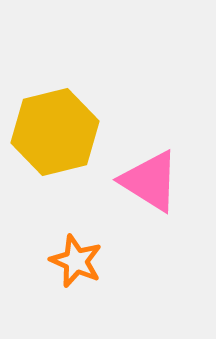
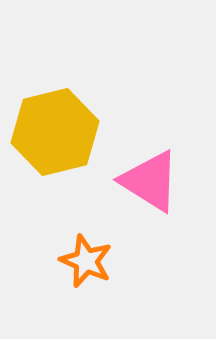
orange star: moved 10 px right
